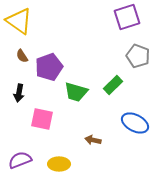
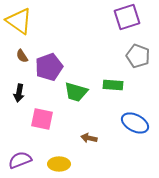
green rectangle: rotated 48 degrees clockwise
brown arrow: moved 4 px left, 2 px up
